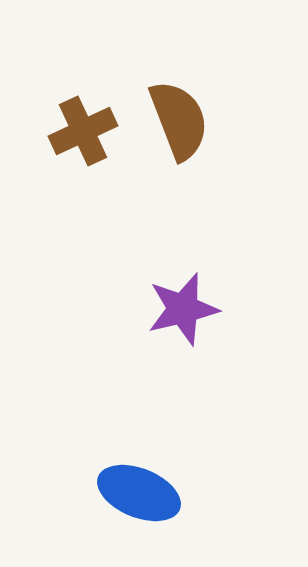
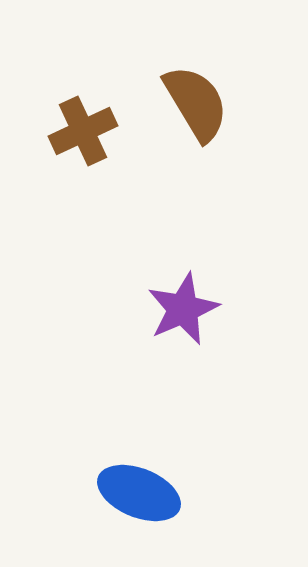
brown semicircle: moved 17 px right, 17 px up; rotated 10 degrees counterclockwise
purple star: rotated 10 degrees counterclockwise
